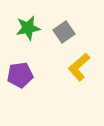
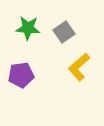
green star: rotated 15 degrees clockwise
purple pentagon: moved 1 px right
